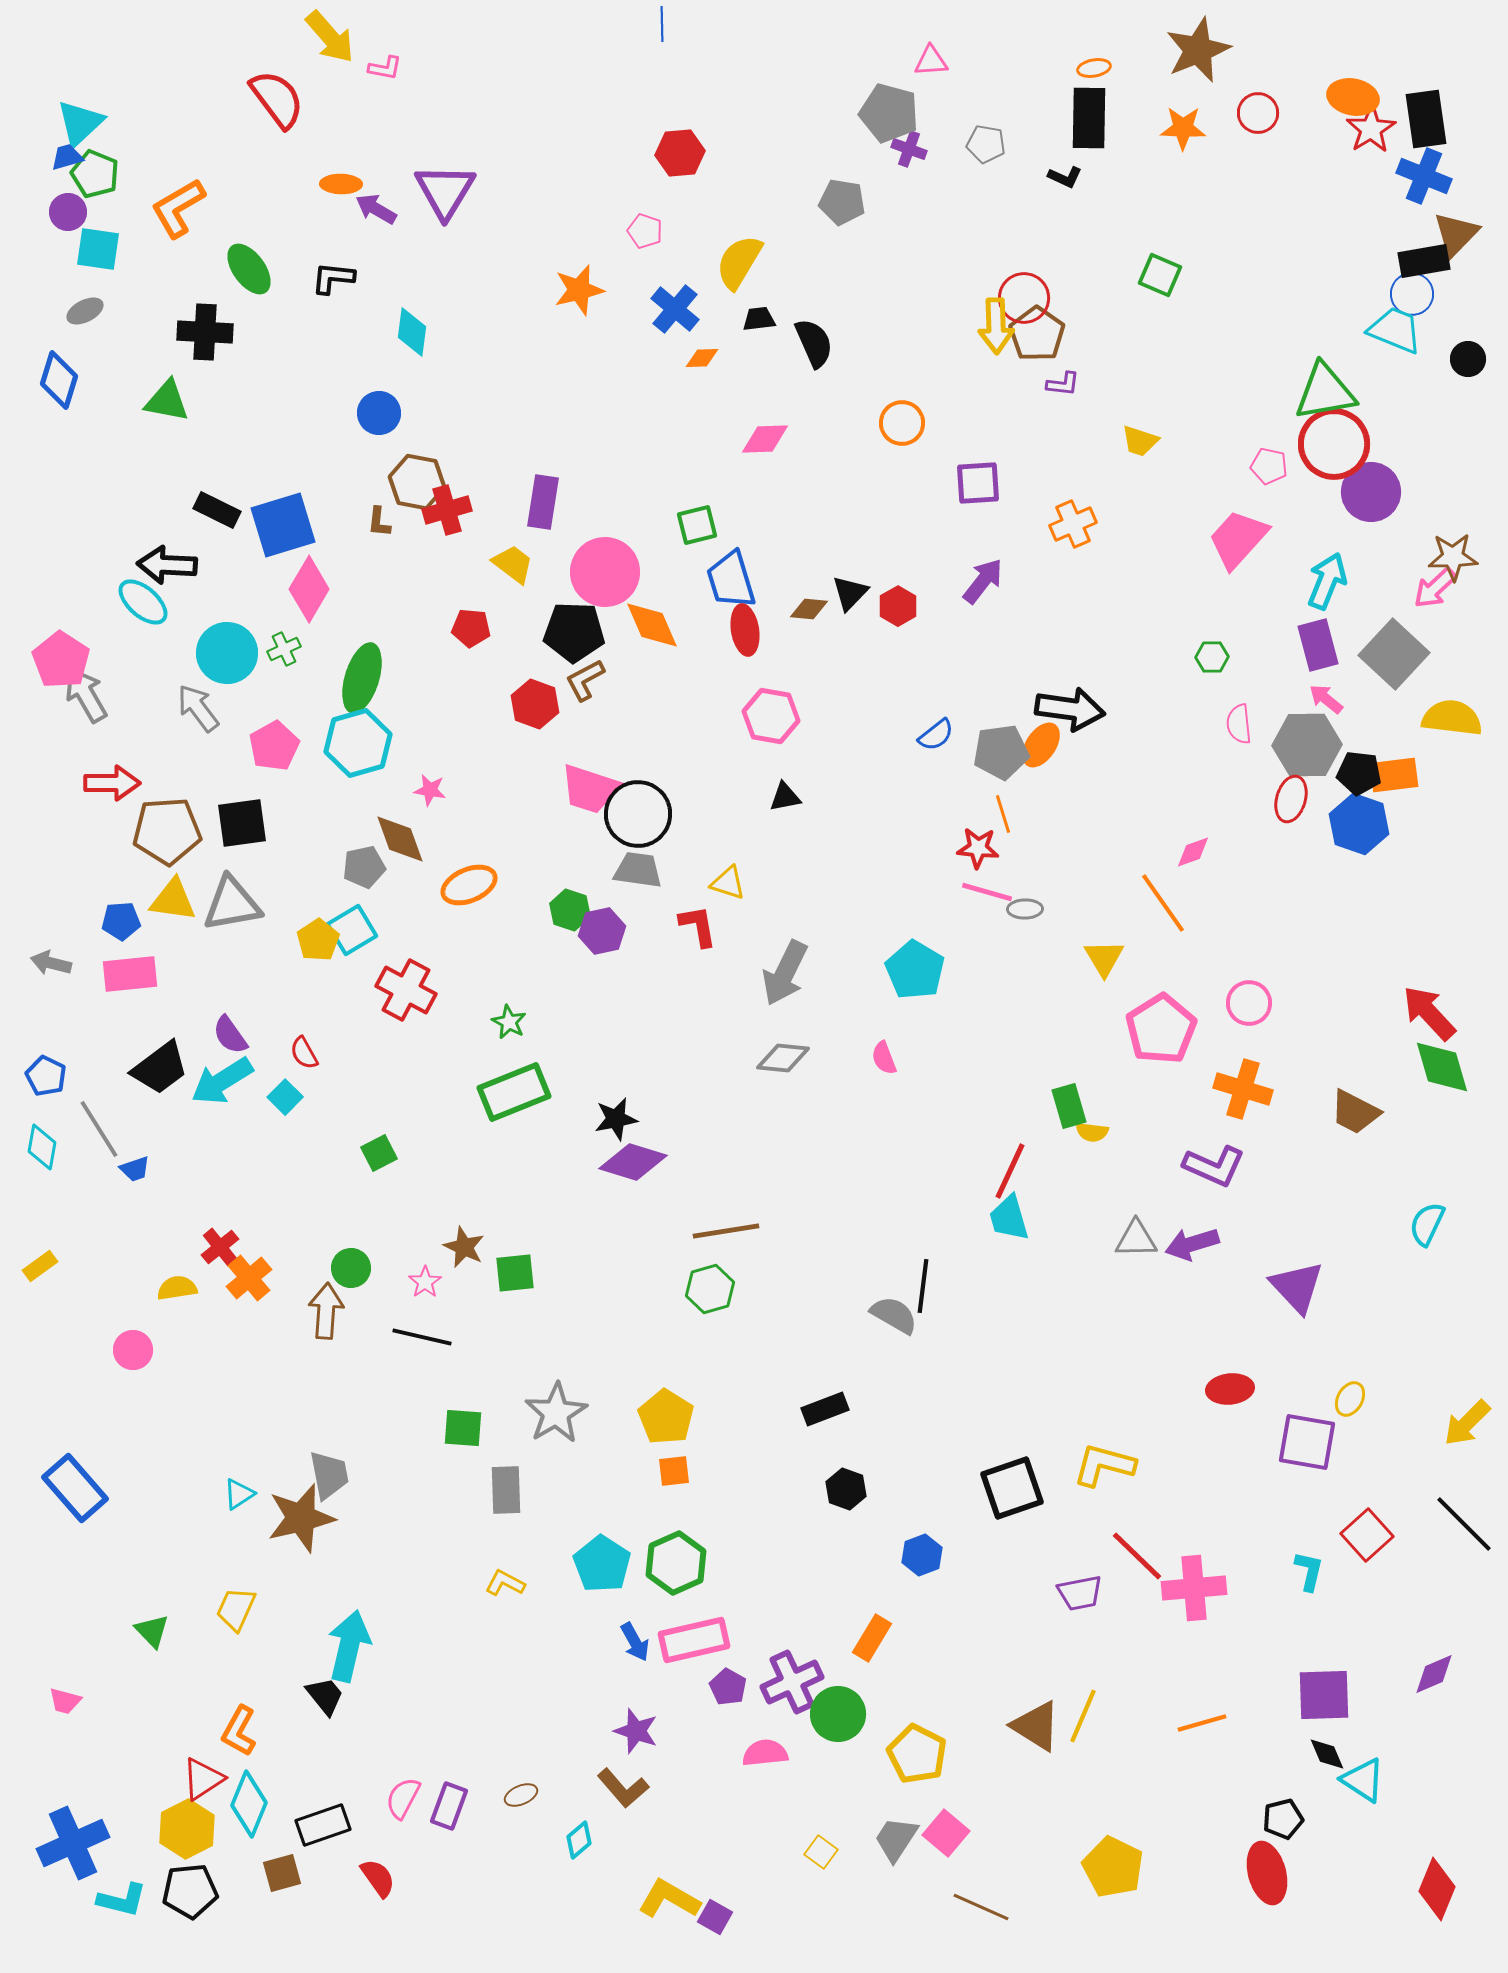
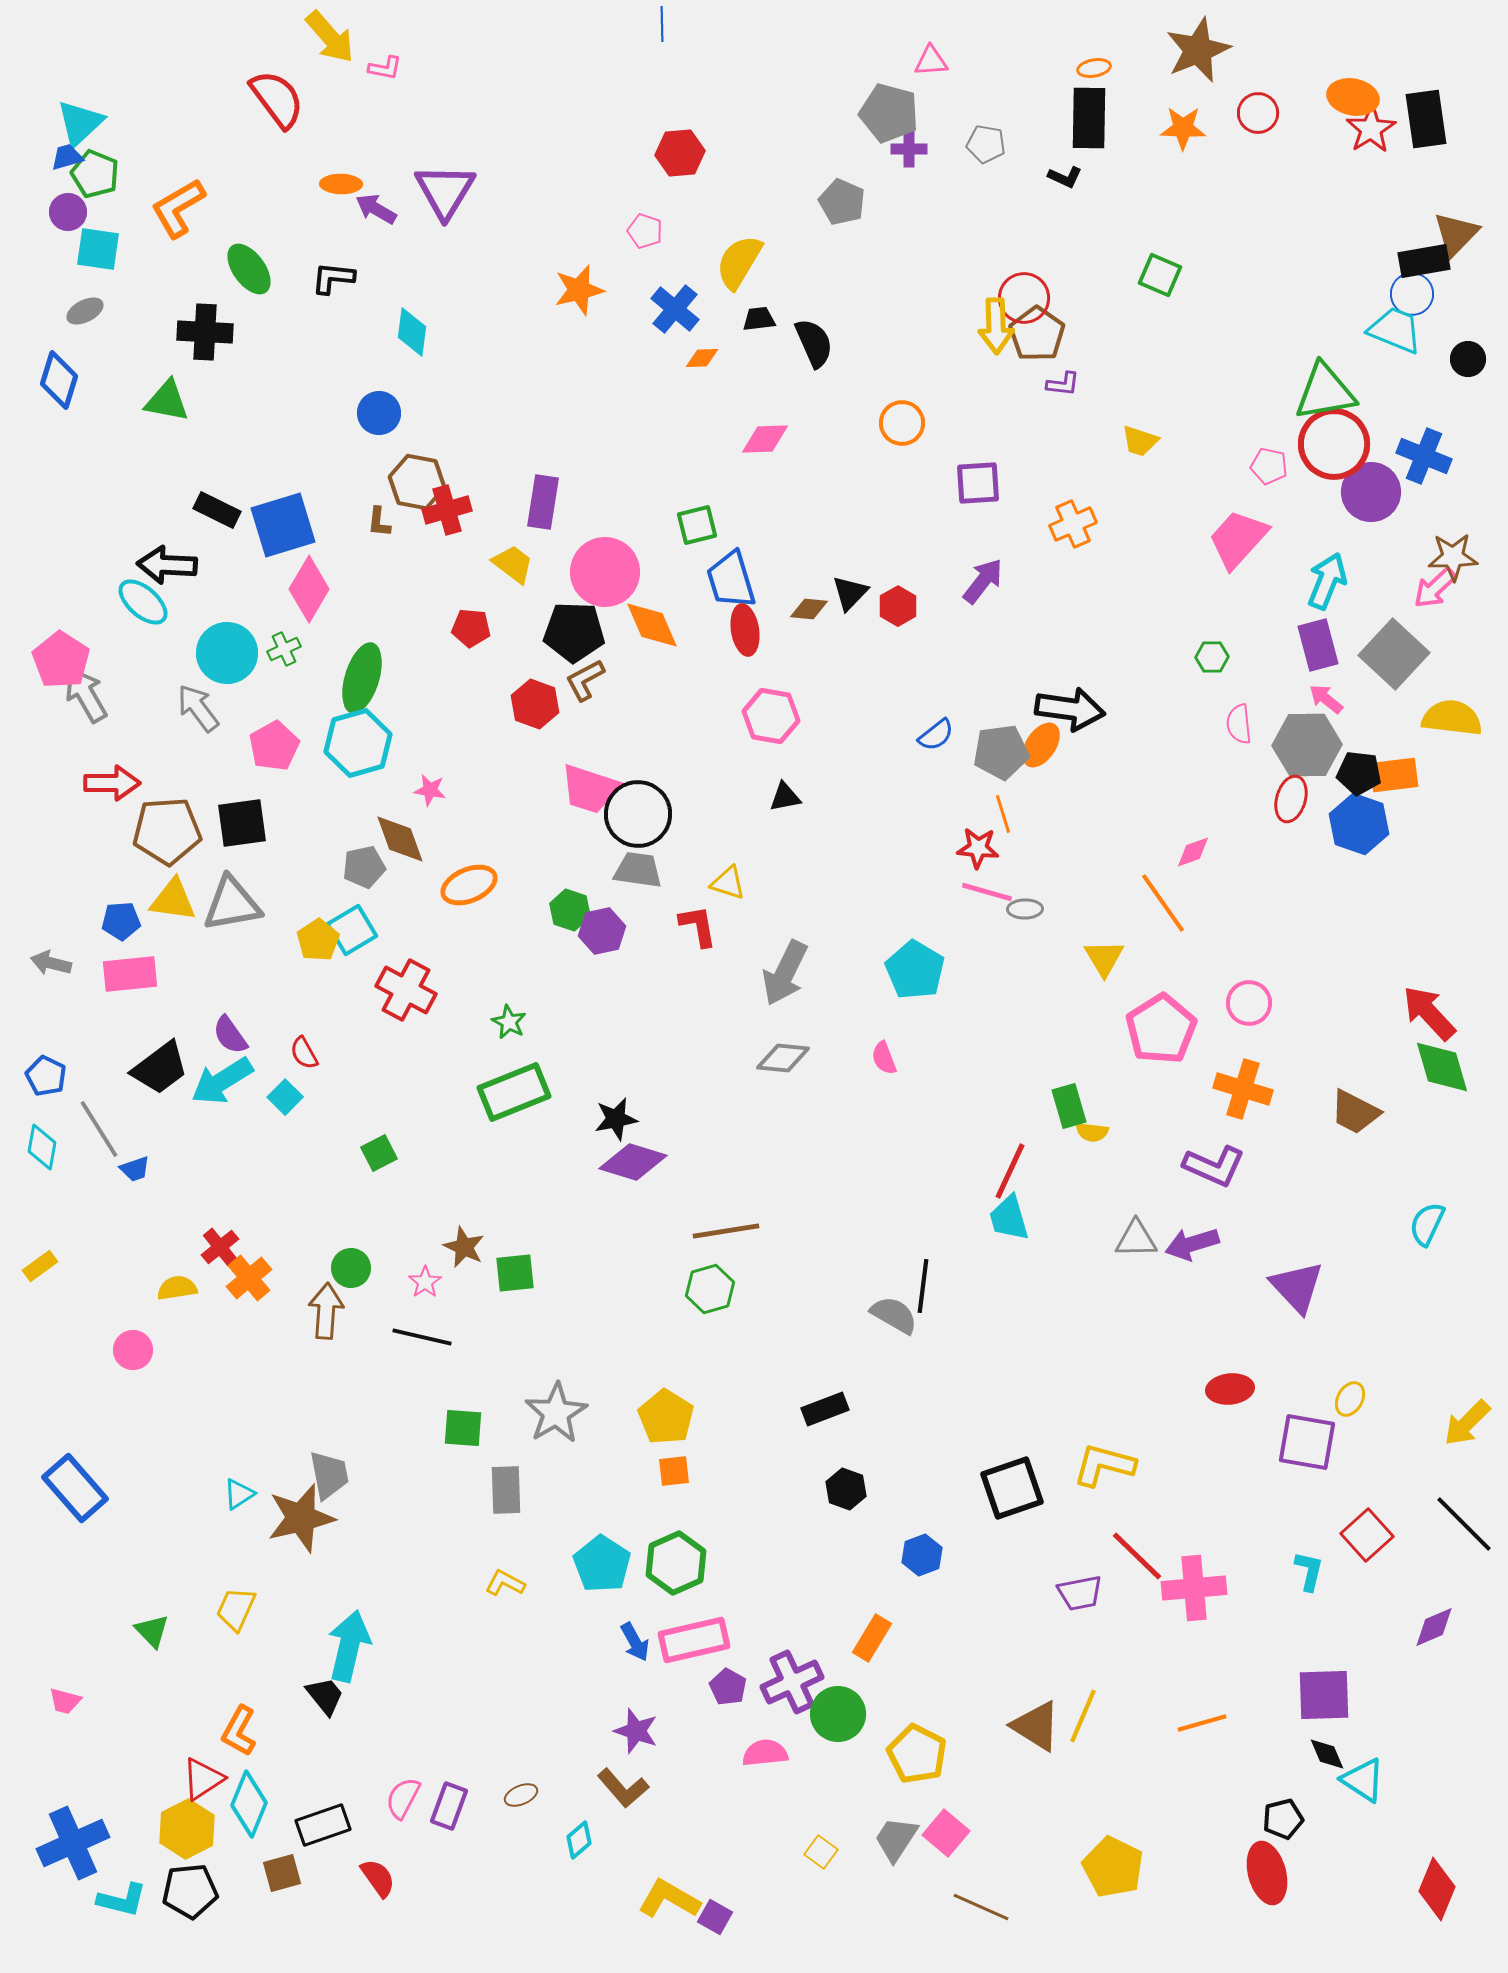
purple cross at (909, 149): rotated 20 degrees counterclockwise
blue cross at (1424, 176): moved 280 px down
gray pentagon at (842, 202): rotated 15 degrees clockwise
purple diamond at (1434, 1674): moved 47 px up
